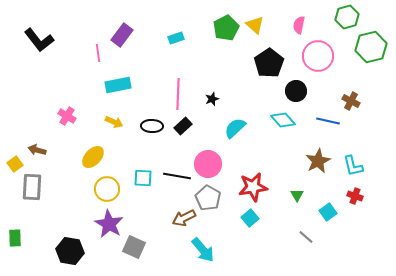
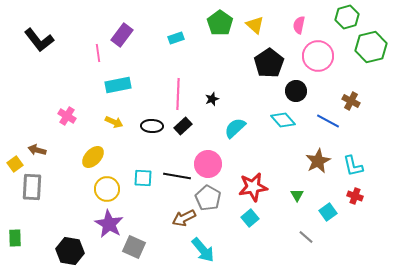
green pentagon at (226, 28): moved 6 px left, 5 px up; rotated 10 degrees counterclockwise
blue line at (328, 121): rotated 15 degrees clockwise
